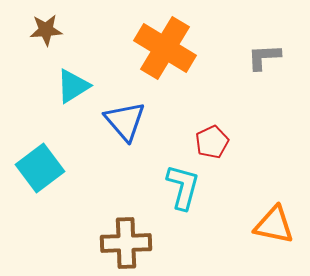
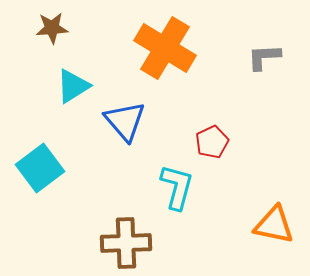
brown star: moved 6 px right, 2 px up
cyan L-shape: moved 6 px left
